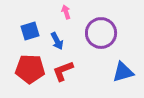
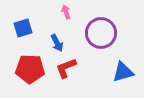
blue square: moved 7 px left, 3 px up
blue arrow: moved 2 px down
red L-shape: moved 3 px right, 3 px up
